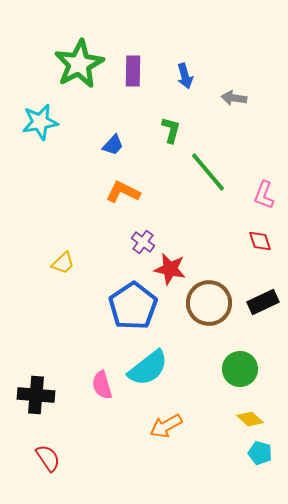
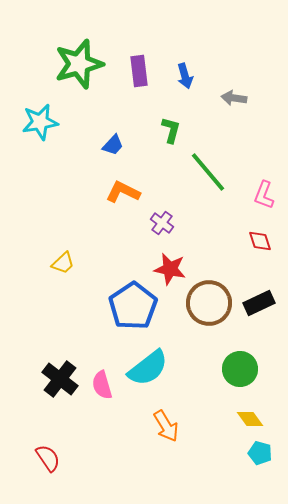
green star: rotated 12 degrees clockwise
purple rectangle: moved 6 px right; rotated 8 degrees counterclockwise
purple cross: moved 19 px right, 19 px up
black rectangle: moved 4 px left, 1 px down
black cross: moved 24 px right, 16 px up; rotated 33 degrees clockwise
yellow diamond: rotated 12 degrees clockwise
orange arrow: rotated 92 degrees counterclockwise
